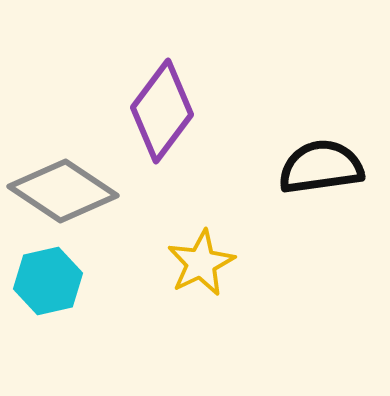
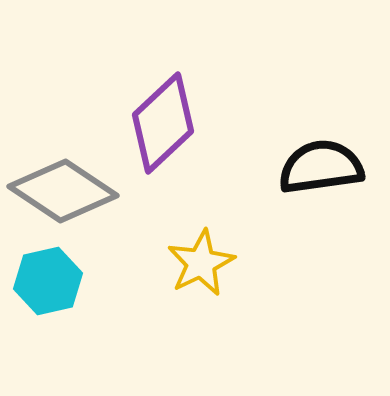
purple diamond: moved 1 px right, 12 px down; rotated 10 degrees clockwise
